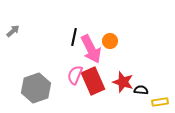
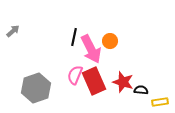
red rectangle: moved 1 px right
